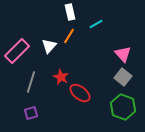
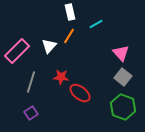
pink triangle: moved 2 px left, 1 px up
red star: rotated 21 degrees counterclockwise
purple square: rotated 16 degrees counterclockwise
